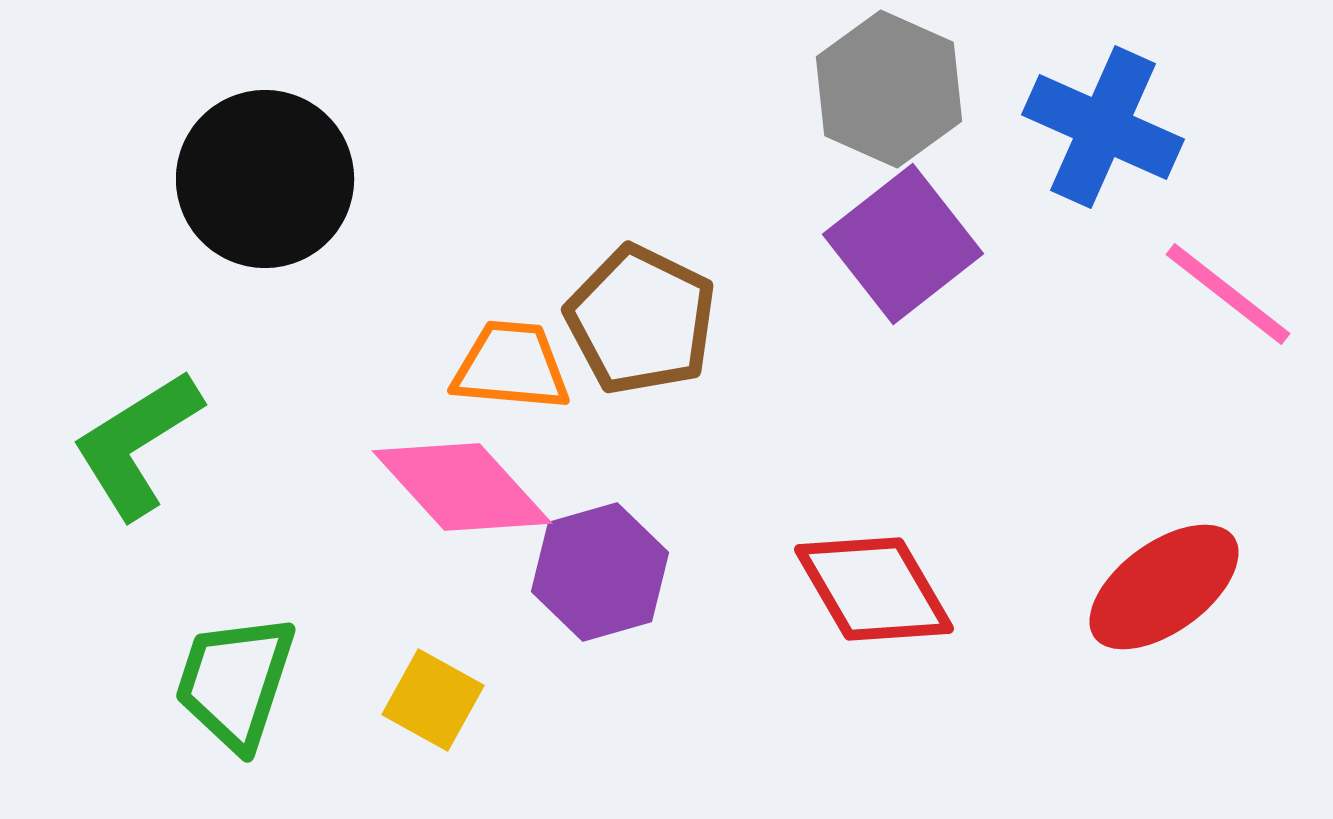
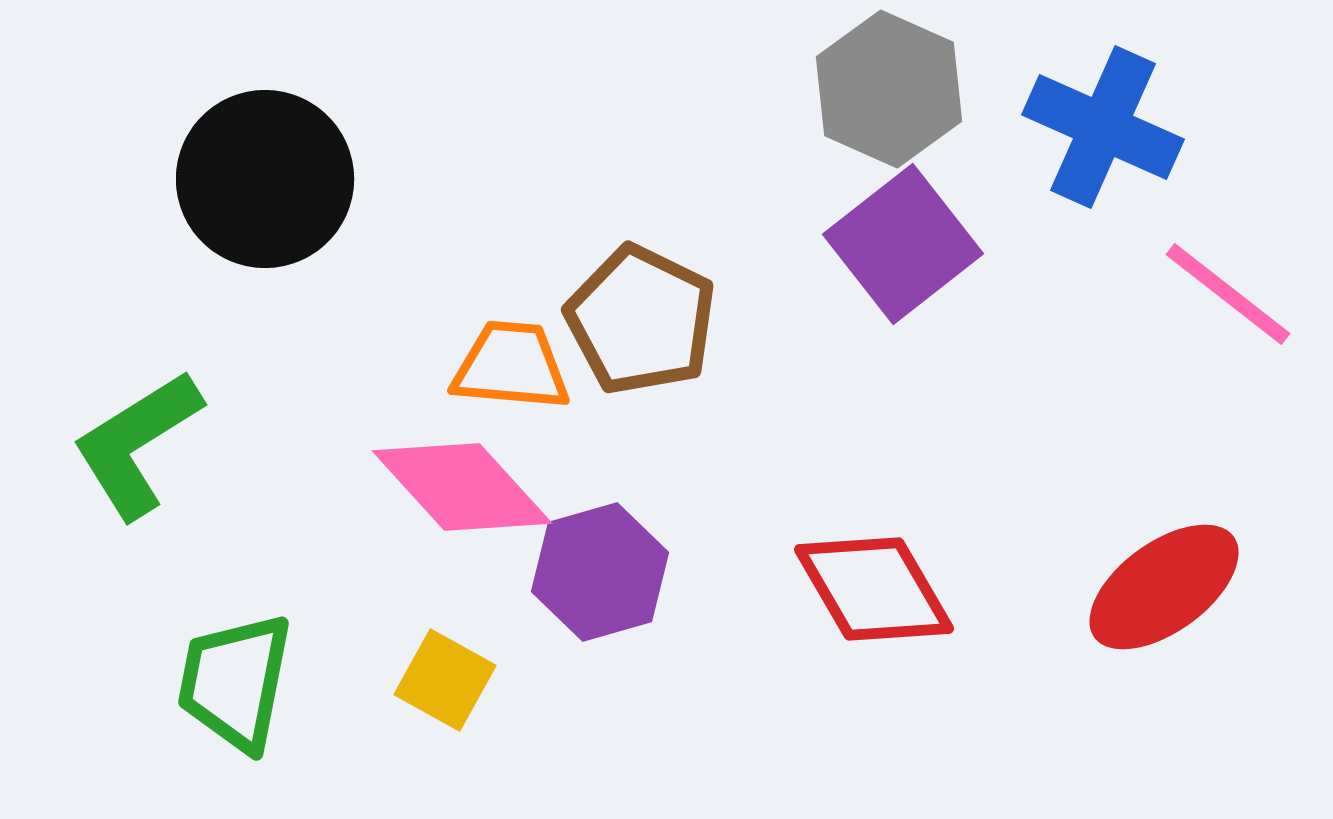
green trapezoid: rotated 7 degrees counterclockwise
yellow square: moved 12 px right, 20 px up
